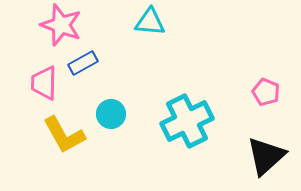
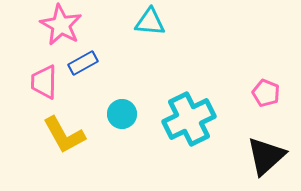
pink star: rotated 9 degrees clockwise
pink trapezoid: moved 1 px up
pink pentagon: moved 1 px down
cyan circle: moved 11 px right
cyan cross: moved 2 px right, 2 px up
